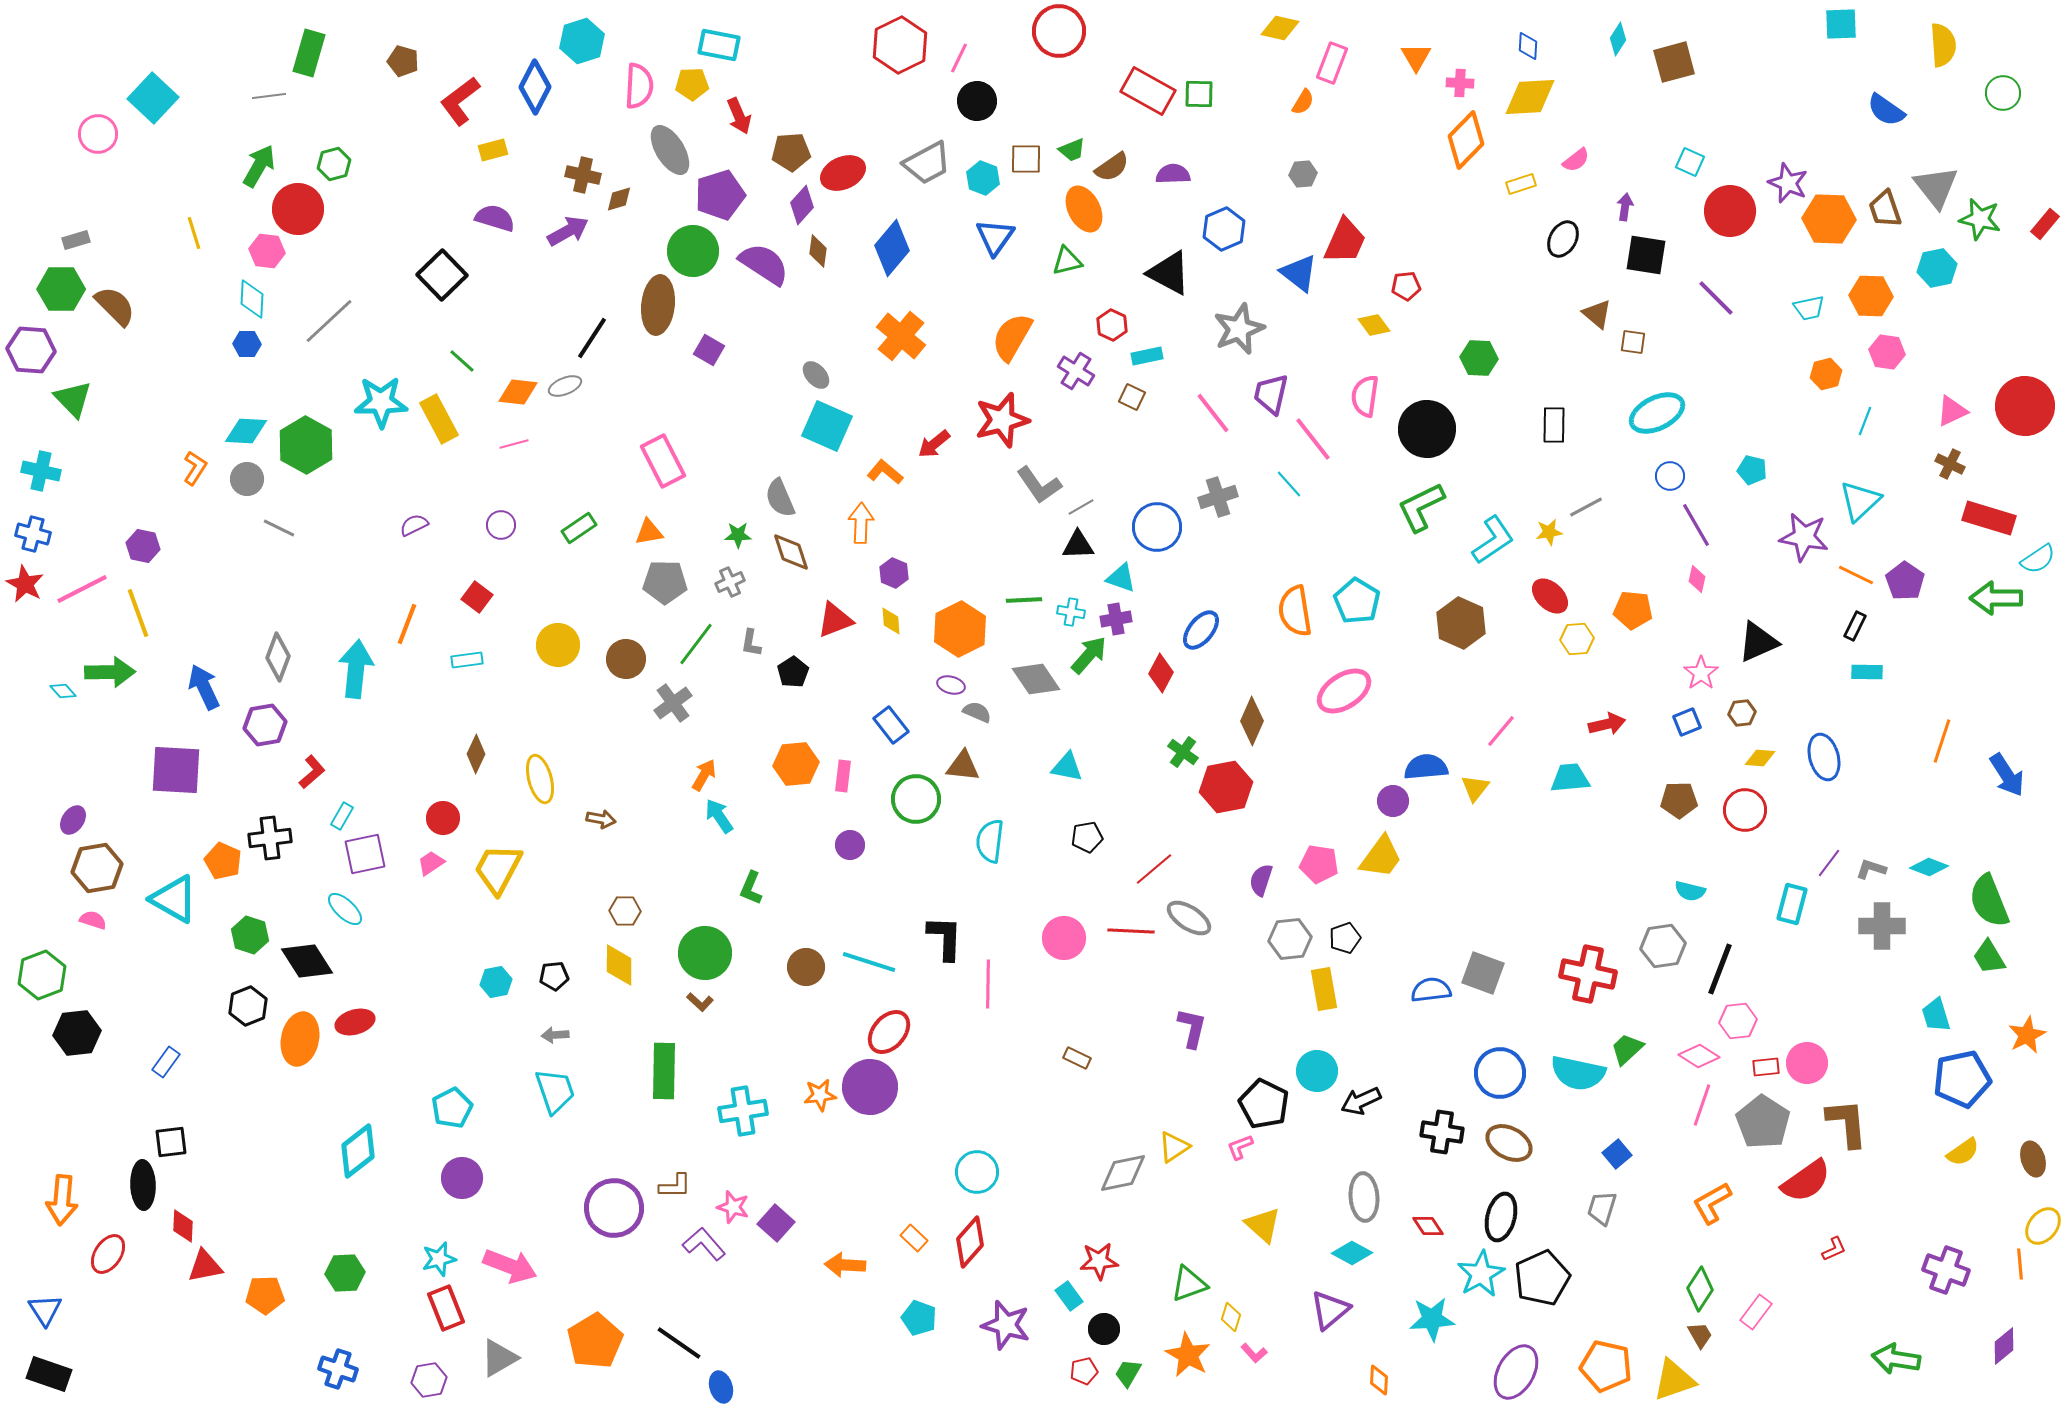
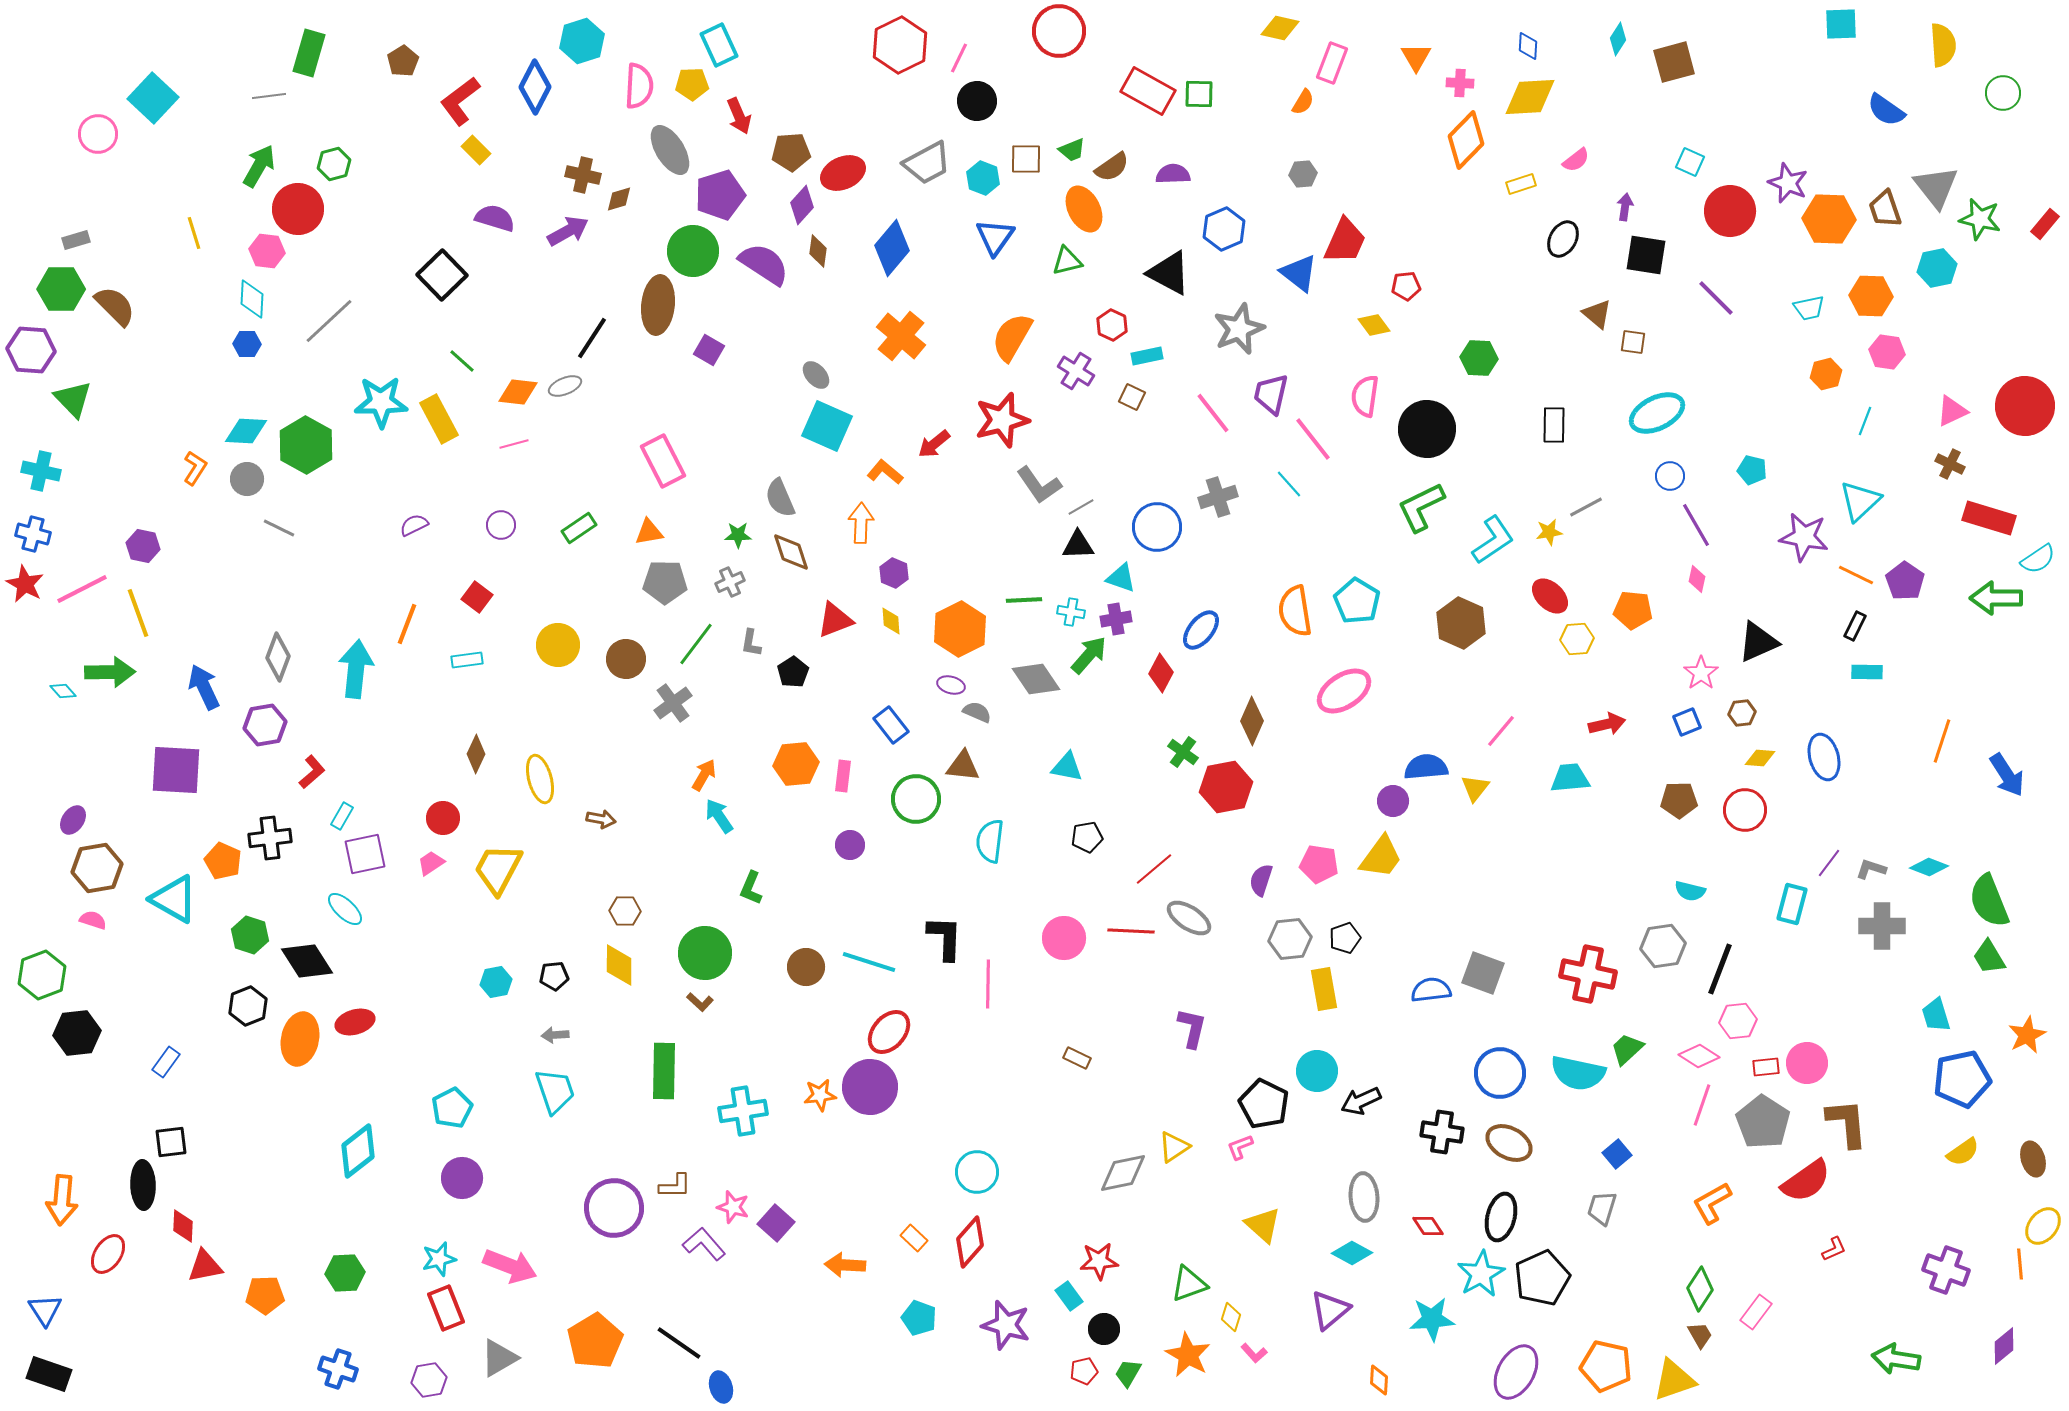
cyan rectangle at (719, 45): rotated 54 degrees clockwise
brown pentagon at (403, 61): rotated 24 degrees clockwise
yellow rectangle at (493, 150): moved 17 px left; rotated 60 degrees clockwise
